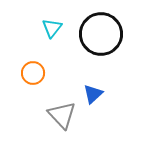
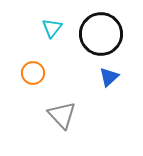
blue triangle: moved 16 px right, 17 px up
